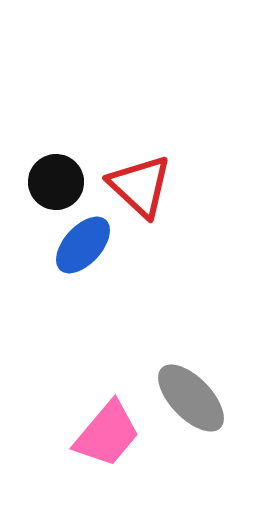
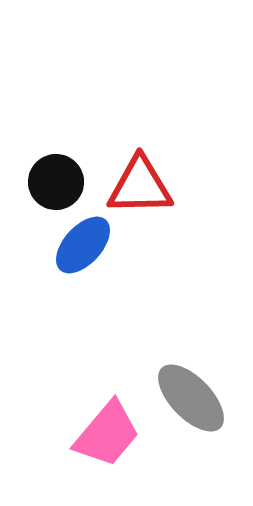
red triangle: rotated 44 degrees counterclockwise
